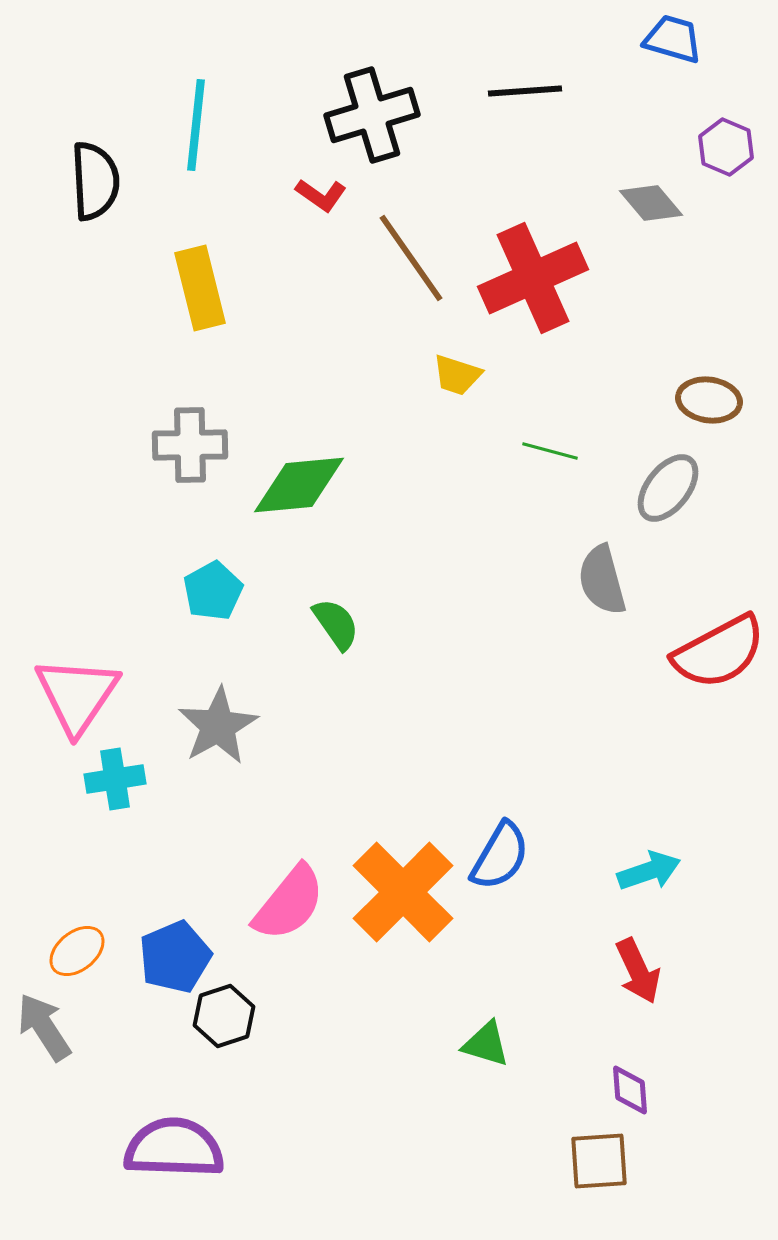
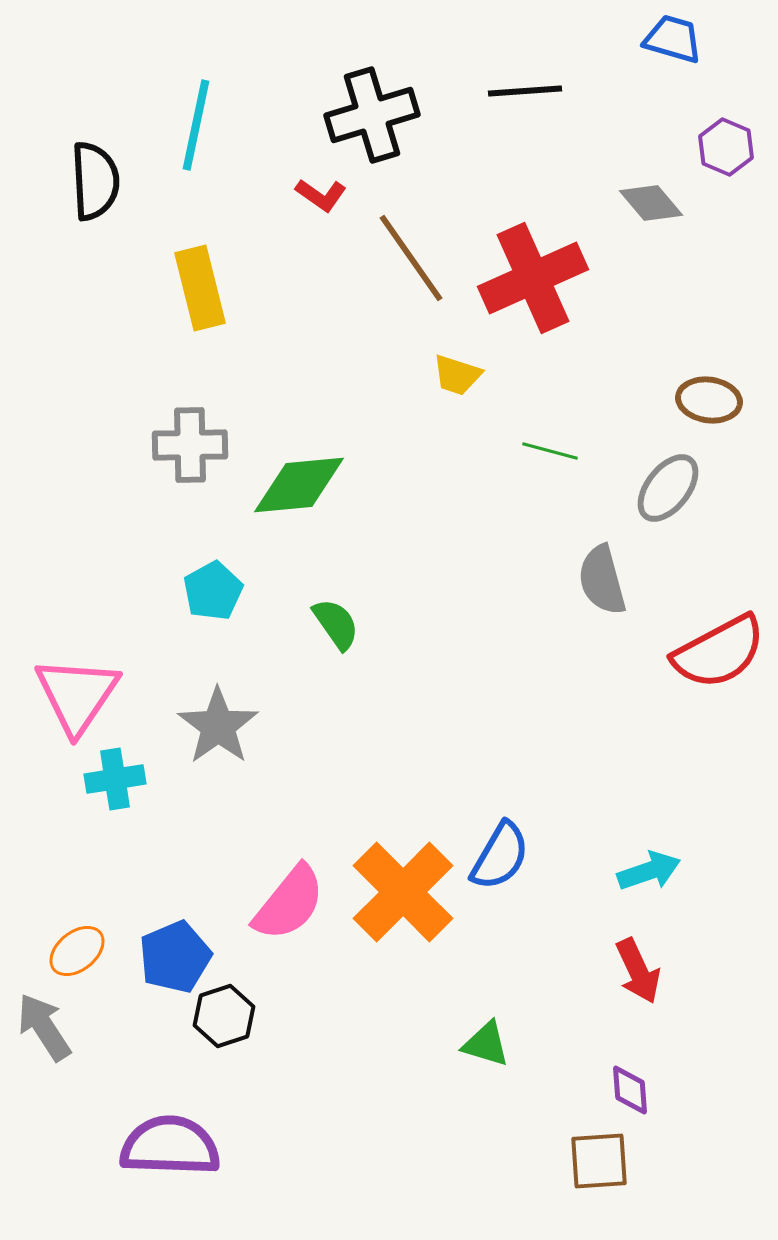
cyan line: rotated 6 degrees clockwise
gray star: rotated 6 degrees counterclockwise
purple semicircle: moved 4 px left, 2 px up
